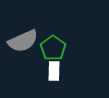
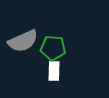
green pentagon: rotated 30 degrees counterclockwise
